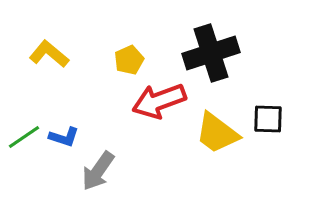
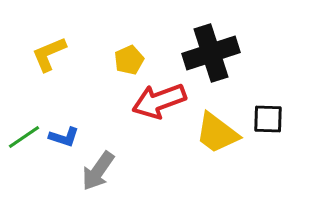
yellow L-shape: rotated 63 degrees counterclockwise
